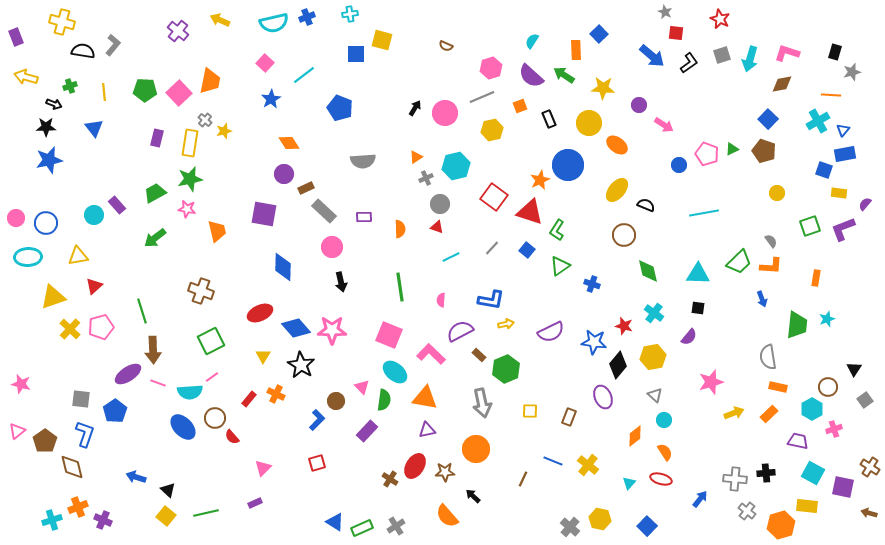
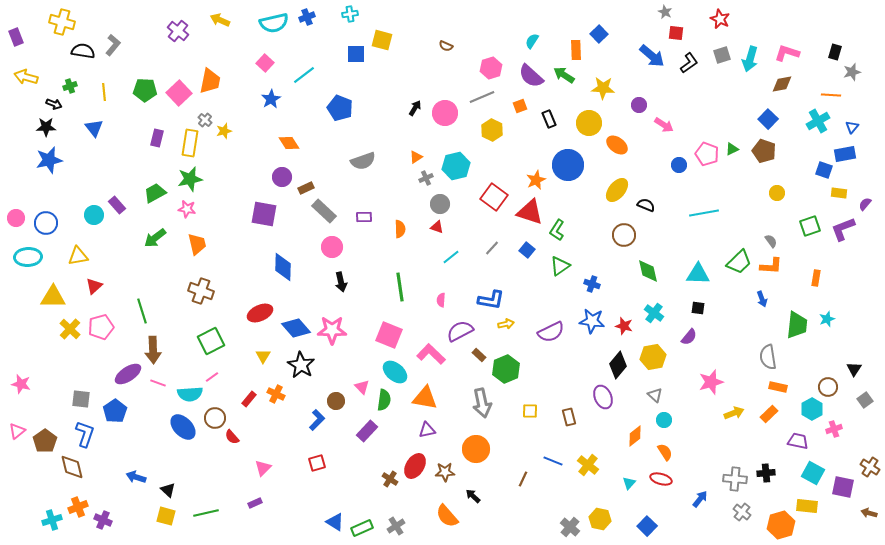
yellow hexagon at (492, 130): rotated 20 degrees counterclockwise
blue triangle at (843, 130): moved 9 px right, 3 px up
gray semicircle at (363, 161): rotated 15 degrees counterclockwise
purple circle at (284, 174): moved 2 px left, 3 px down
orange star at (540, 180): moved 4 px left
orange trapezoid at (217, 231): moved 20 px left, 13 px down
cyan line at (451, 257): rotated 12 degrees counterclockwise
yellow triangle at (53, 297): rotated 20 degrees clockwise
blue star at (594, 342): moved 2 px left, 21 px up
cyan semicircle at (190, 392): moved 2 px down
brown rectangle at (569, 417): rotated 36 degrees counterclockwise
gray cross at (747, 511): moved 5 px left, 1 px down
yellow square at (166, 516): rotated 24 degrees counterclockwise
